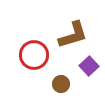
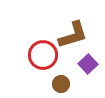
red circle: moved 9 px right
purple square: moved 1 px left, 2 px up
